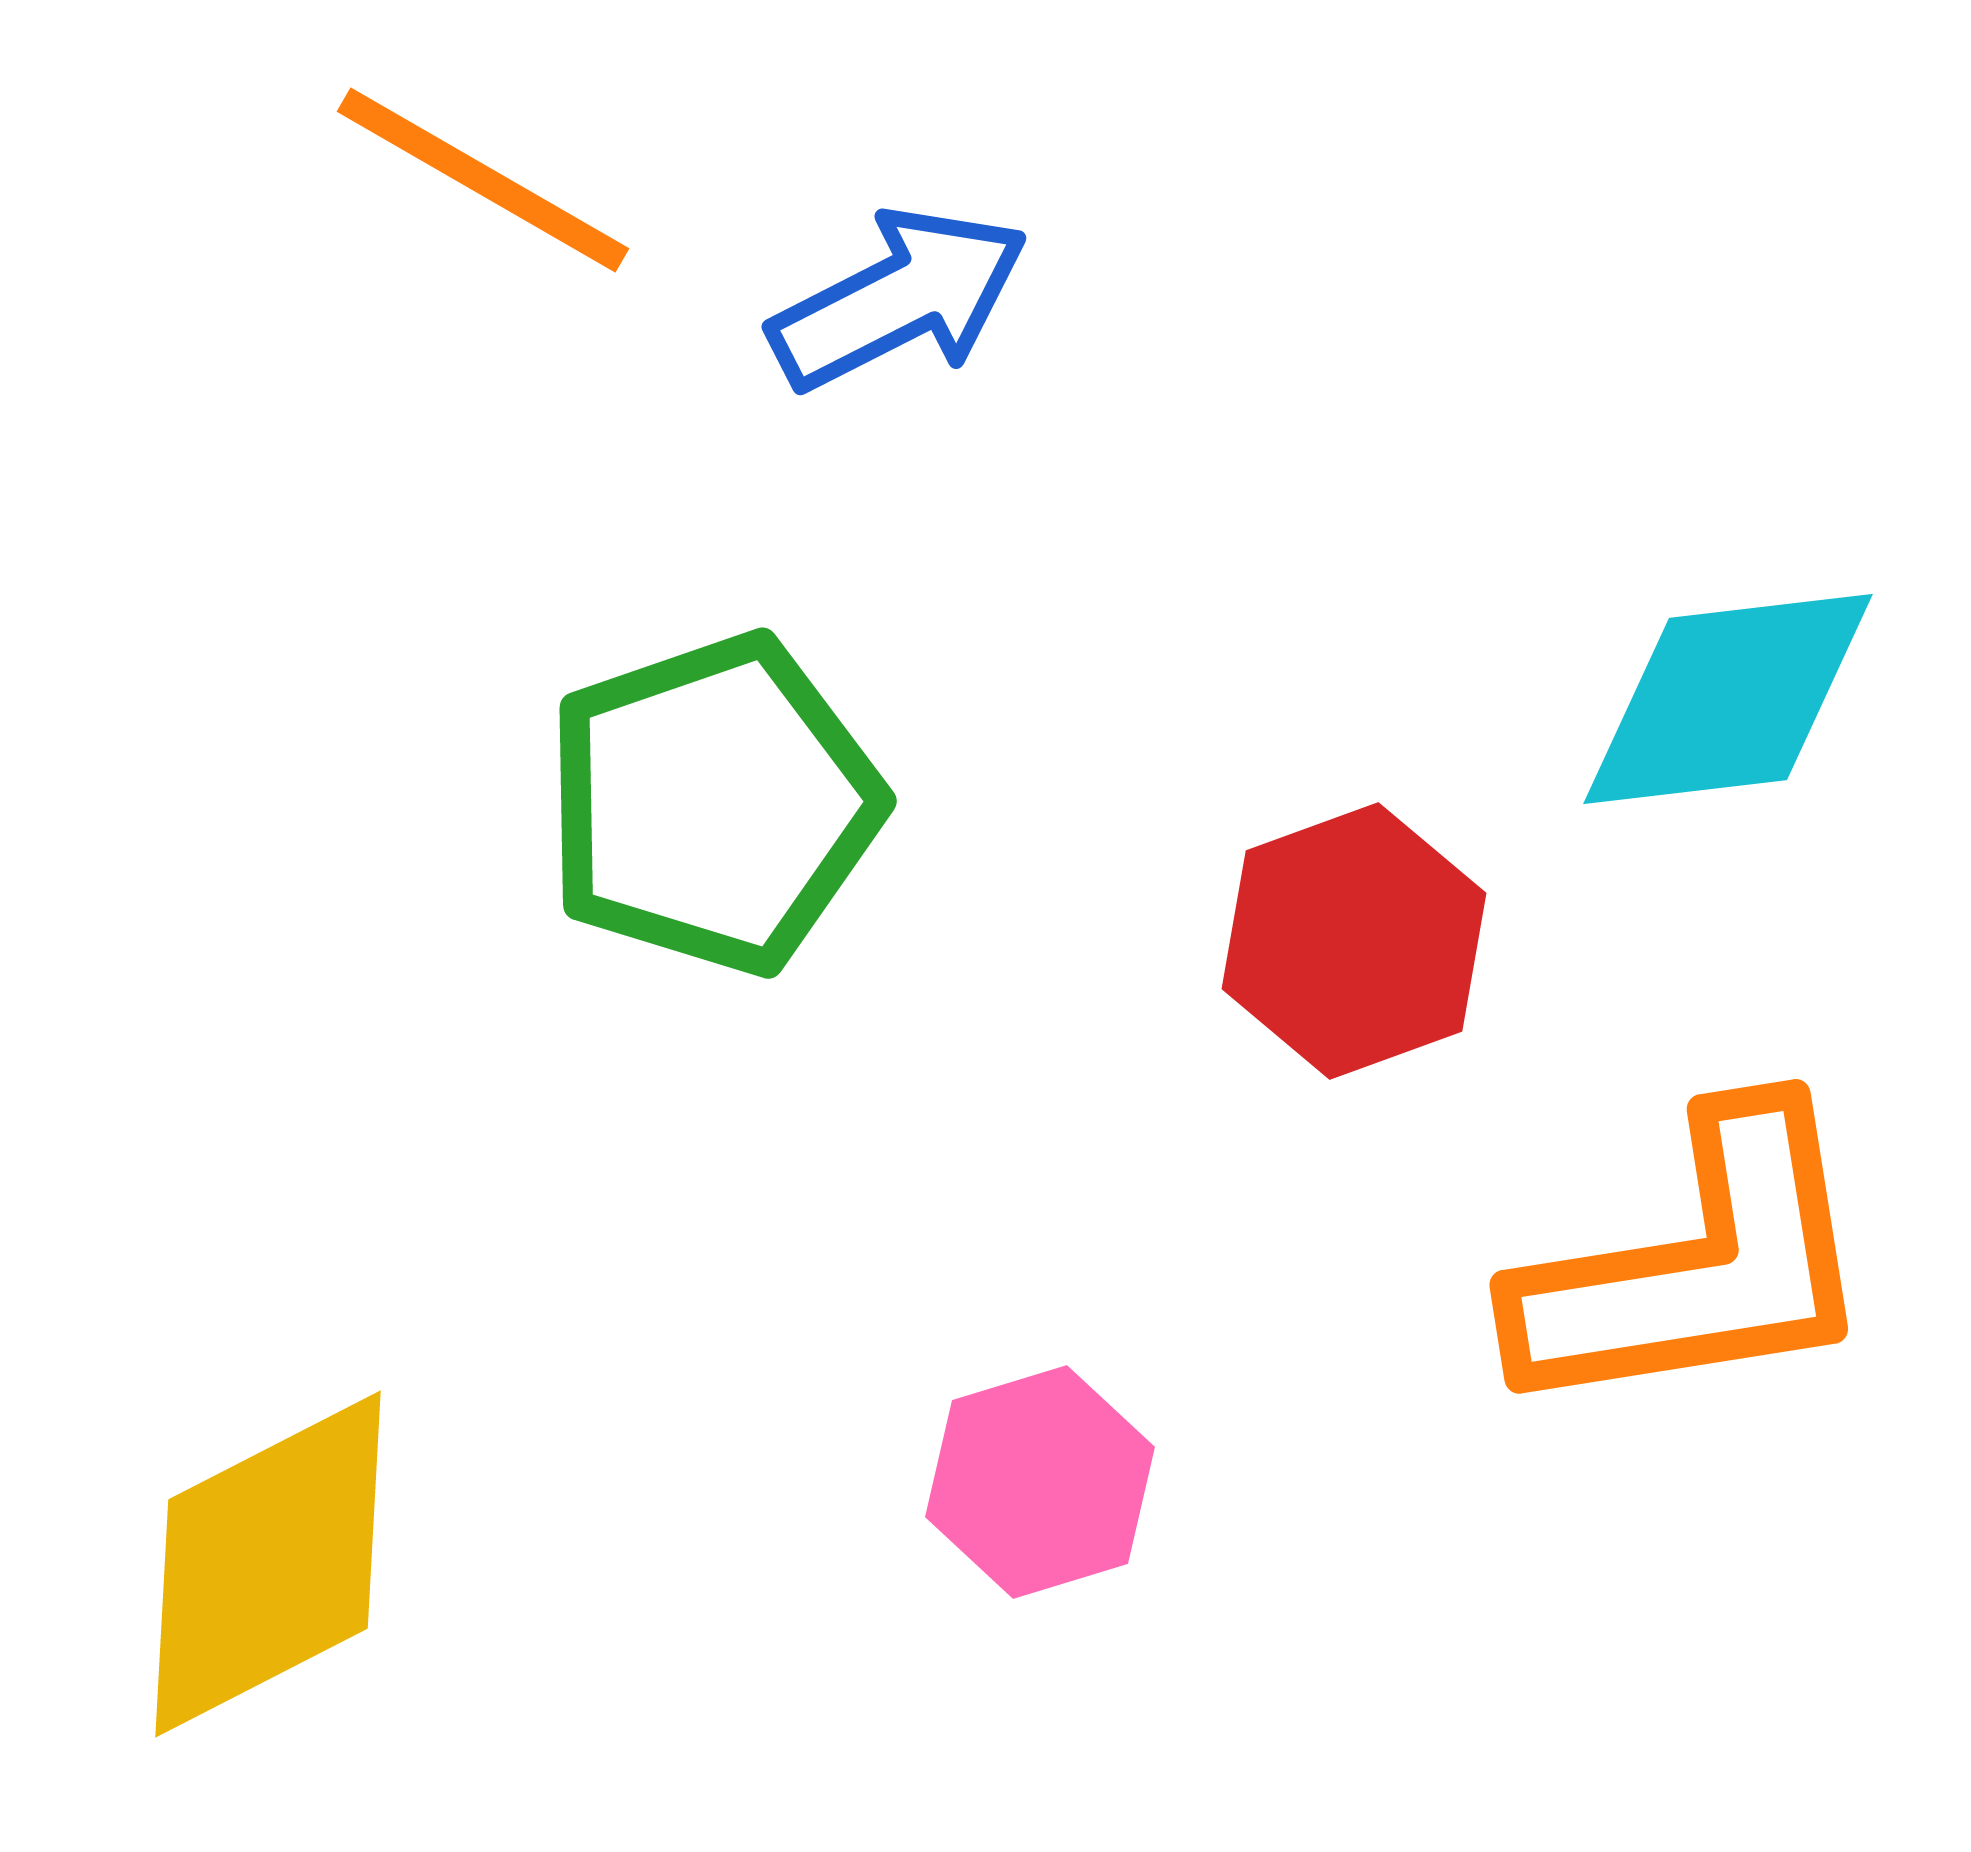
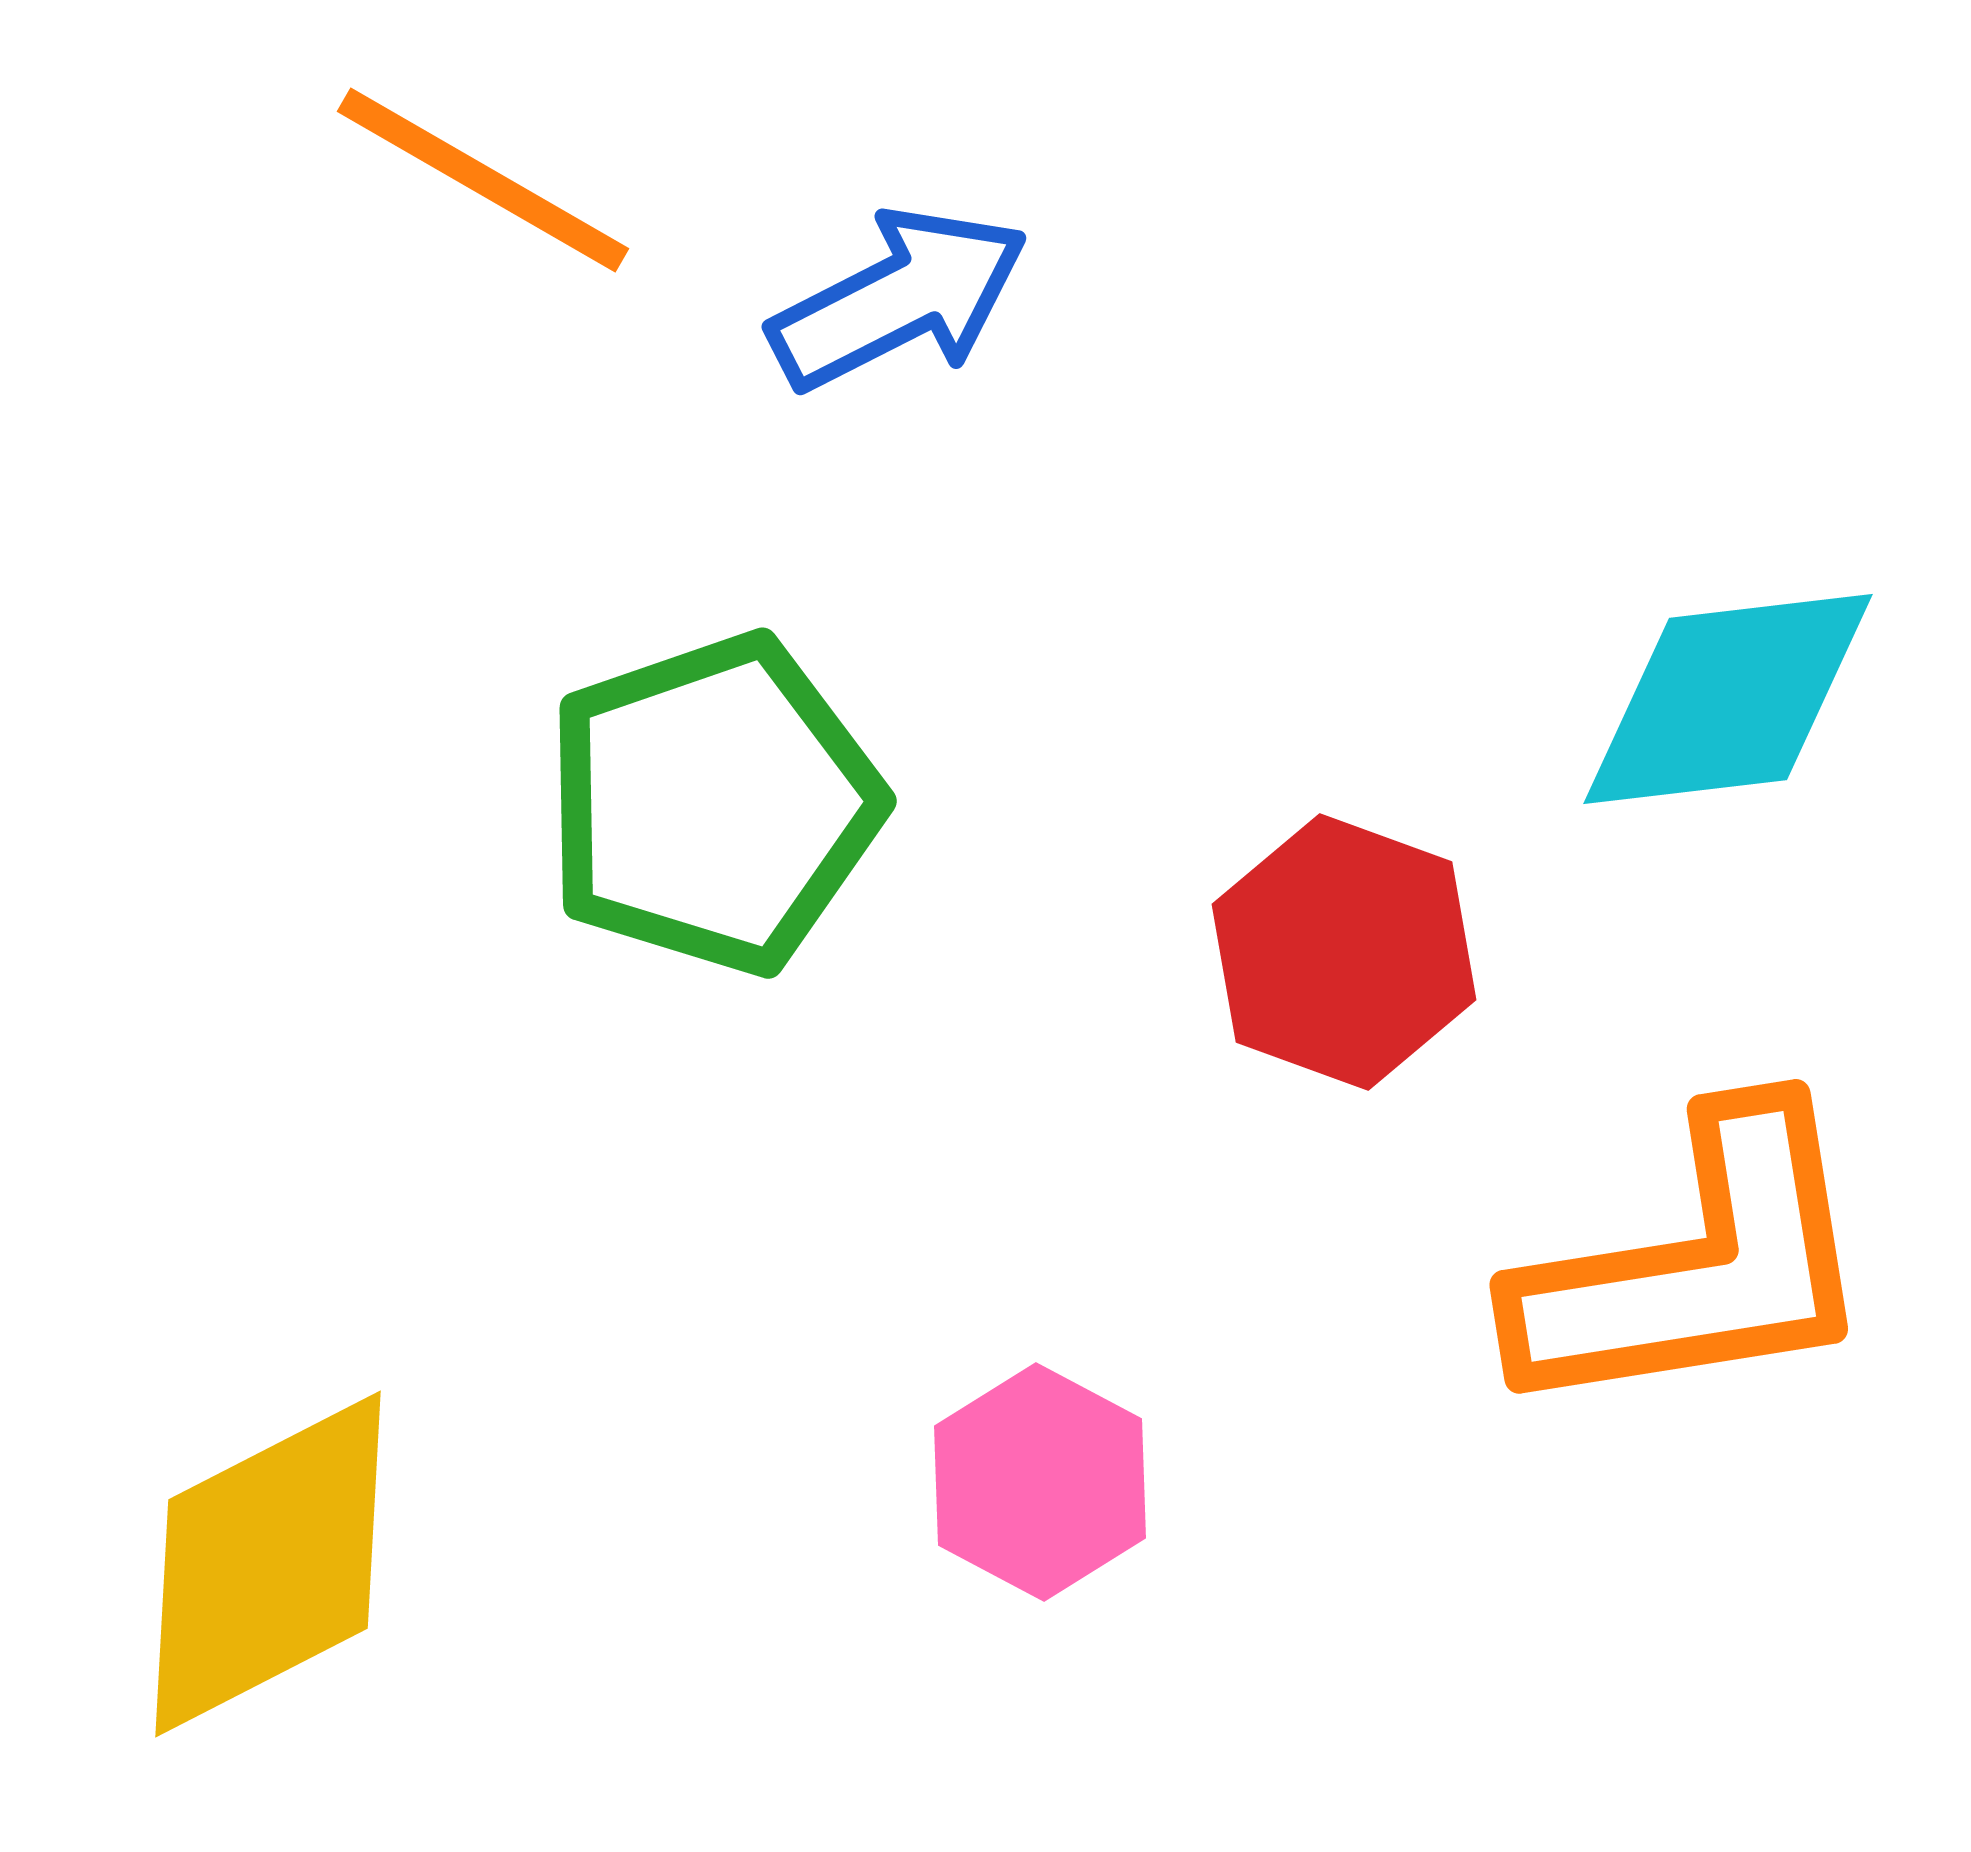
red hexagon: moved 10 px left, 11 px down; rotated 20 degrees counterclockwise
pink hexagon: rotated 15 degrees counterclockwise
